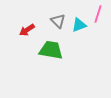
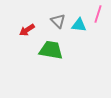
cyan triangle: rotated 28 degrees clockwise
